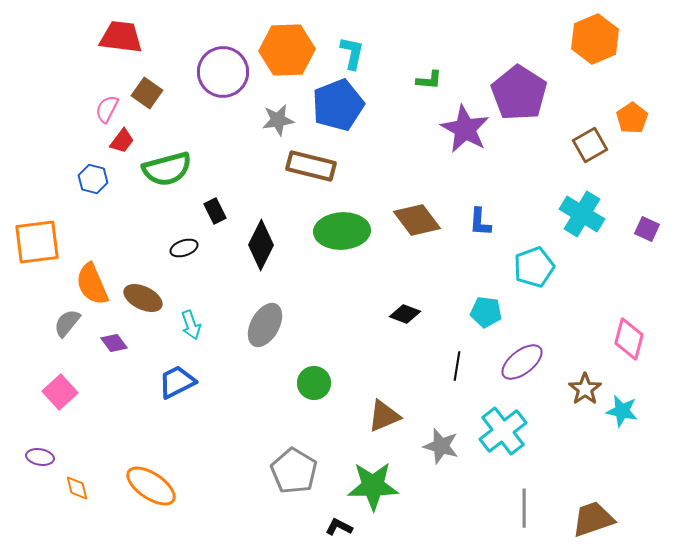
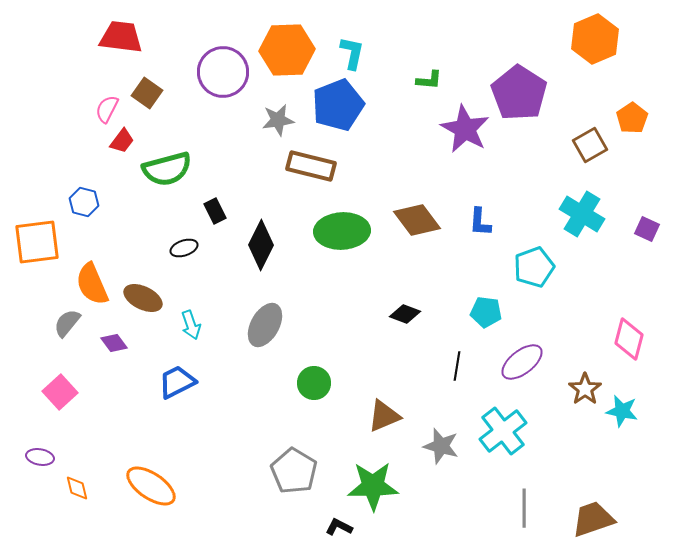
blue hexagon at (93, 179): moved 9 px left, 23 px down
